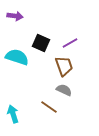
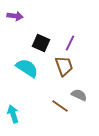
purple line: rotated 35 degrees counterclockwise
cyan semicircle: moved 10 px right, 11 px down; rotated 15 degrees clockwise
gray semicircle: moved 15 px right, 5 px down
brown line: moved 11 px right, 1 px up
